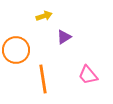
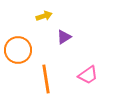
orange circle: moved 2 px right
pink trapezoid: rotated 85 degrees counterclockwise
orange line: moved 3 px right
